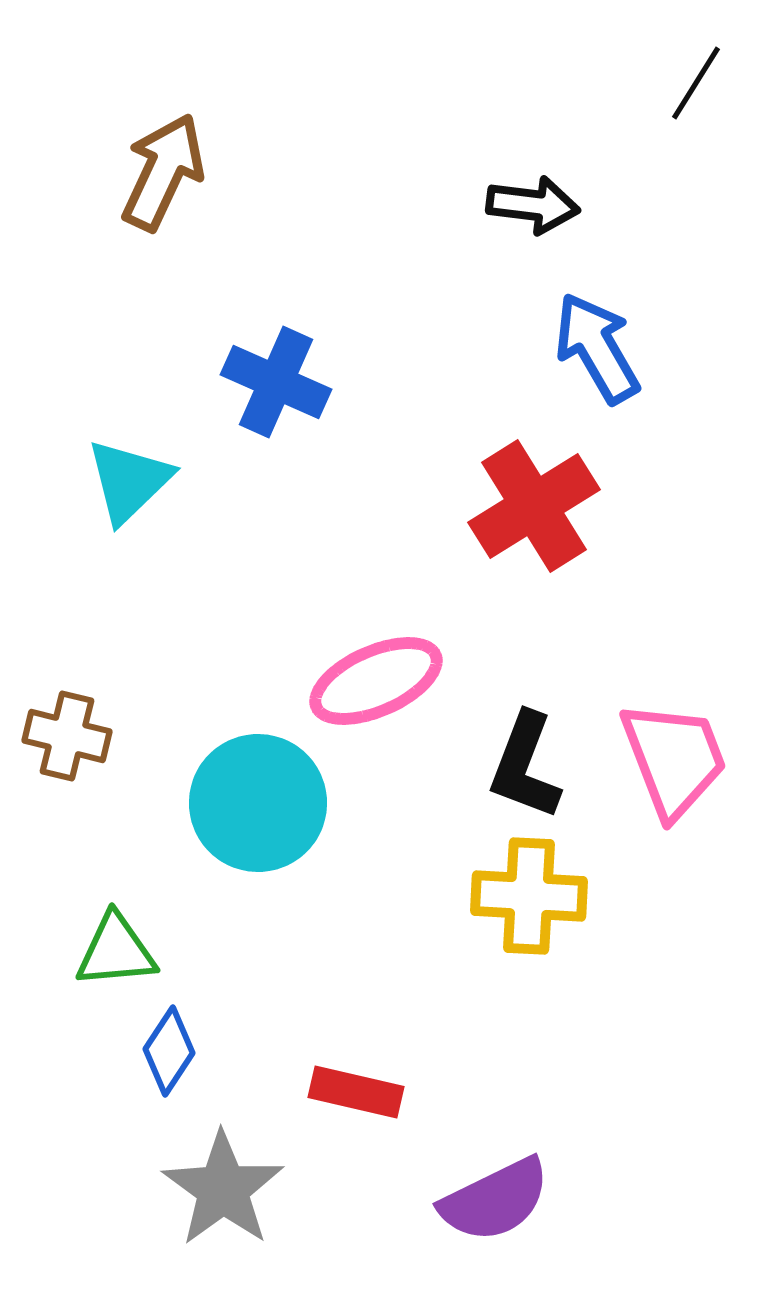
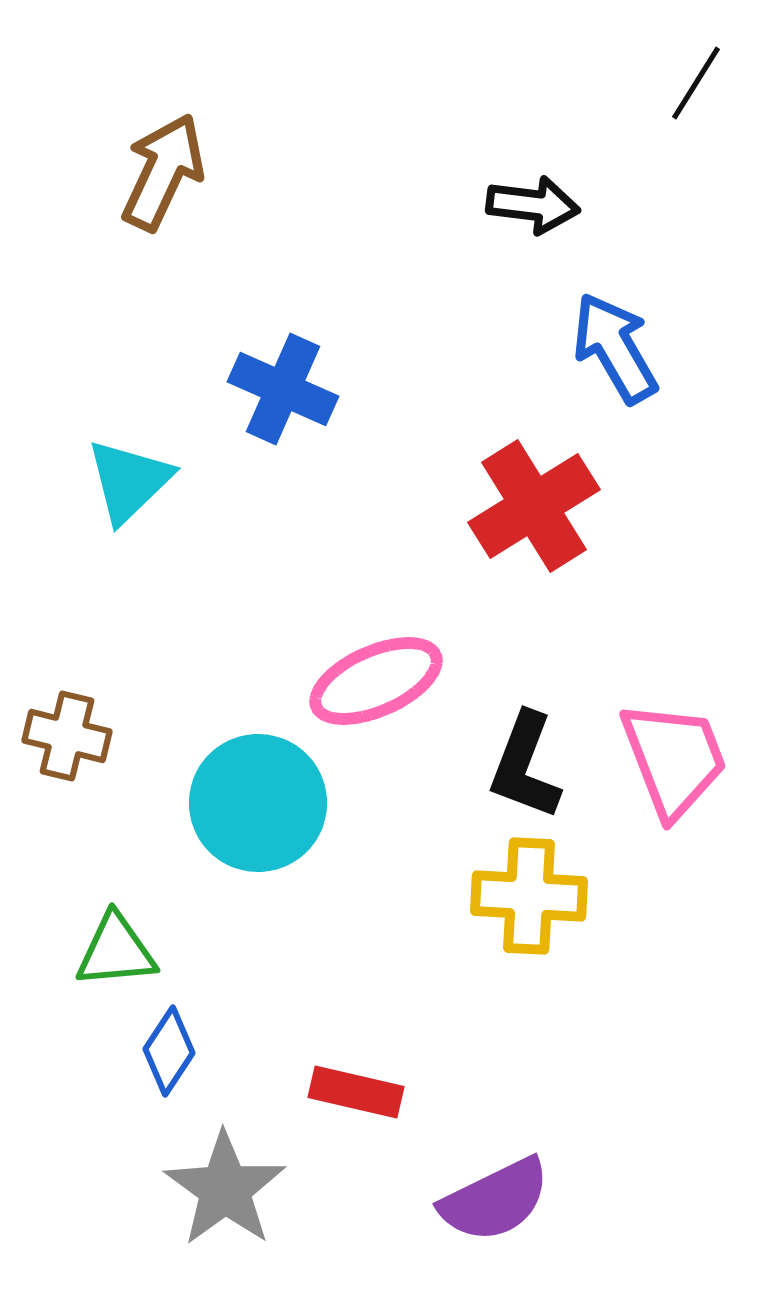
blue arrow: moved 18 px right
blue cross: moved 7 px right, 7 px down
gray star: moved 2 px right
